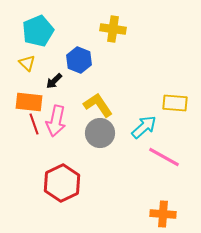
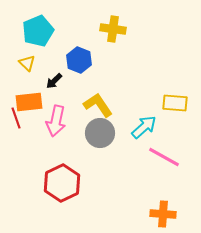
orange rectangle: rotated 12 degrees counterclockwise
red line: moved 18 px left, 6 px up
